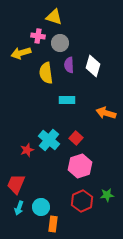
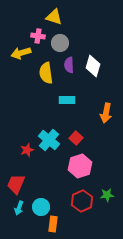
orange arrow: rotated 96 degrees counterclockwise
